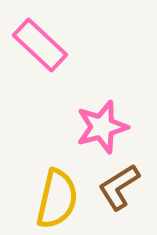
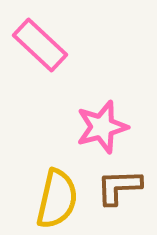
brown L-shape: rotated 30 degrees clockwise
